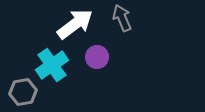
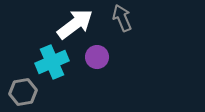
cyan cross: moved 3 px up; rotated 12 degrees clockwise
